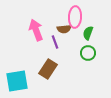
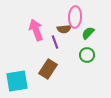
green semicircle: rotated 24 degrees clockwise
green circle: moved 1 px left, 2 px down
